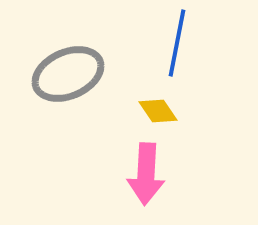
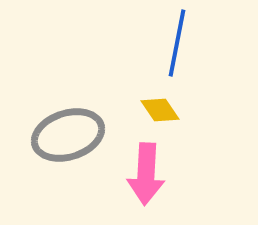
gray ellipse: moved 61 px down; rotated 6 degrees clockwise
yellow diamond: moved 2 px right, 1 px up
